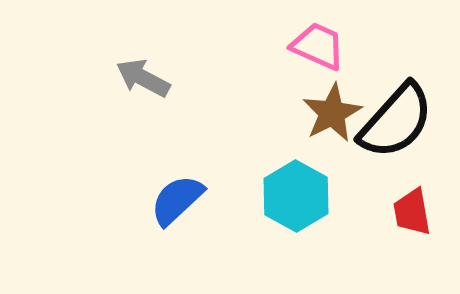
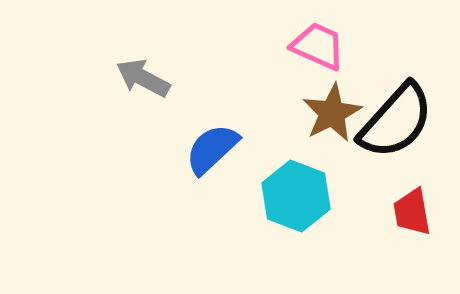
cyan hexagon: rotated 8 degrees counterclockwise
blue semicircle: moved 35 px right, 51 px up
